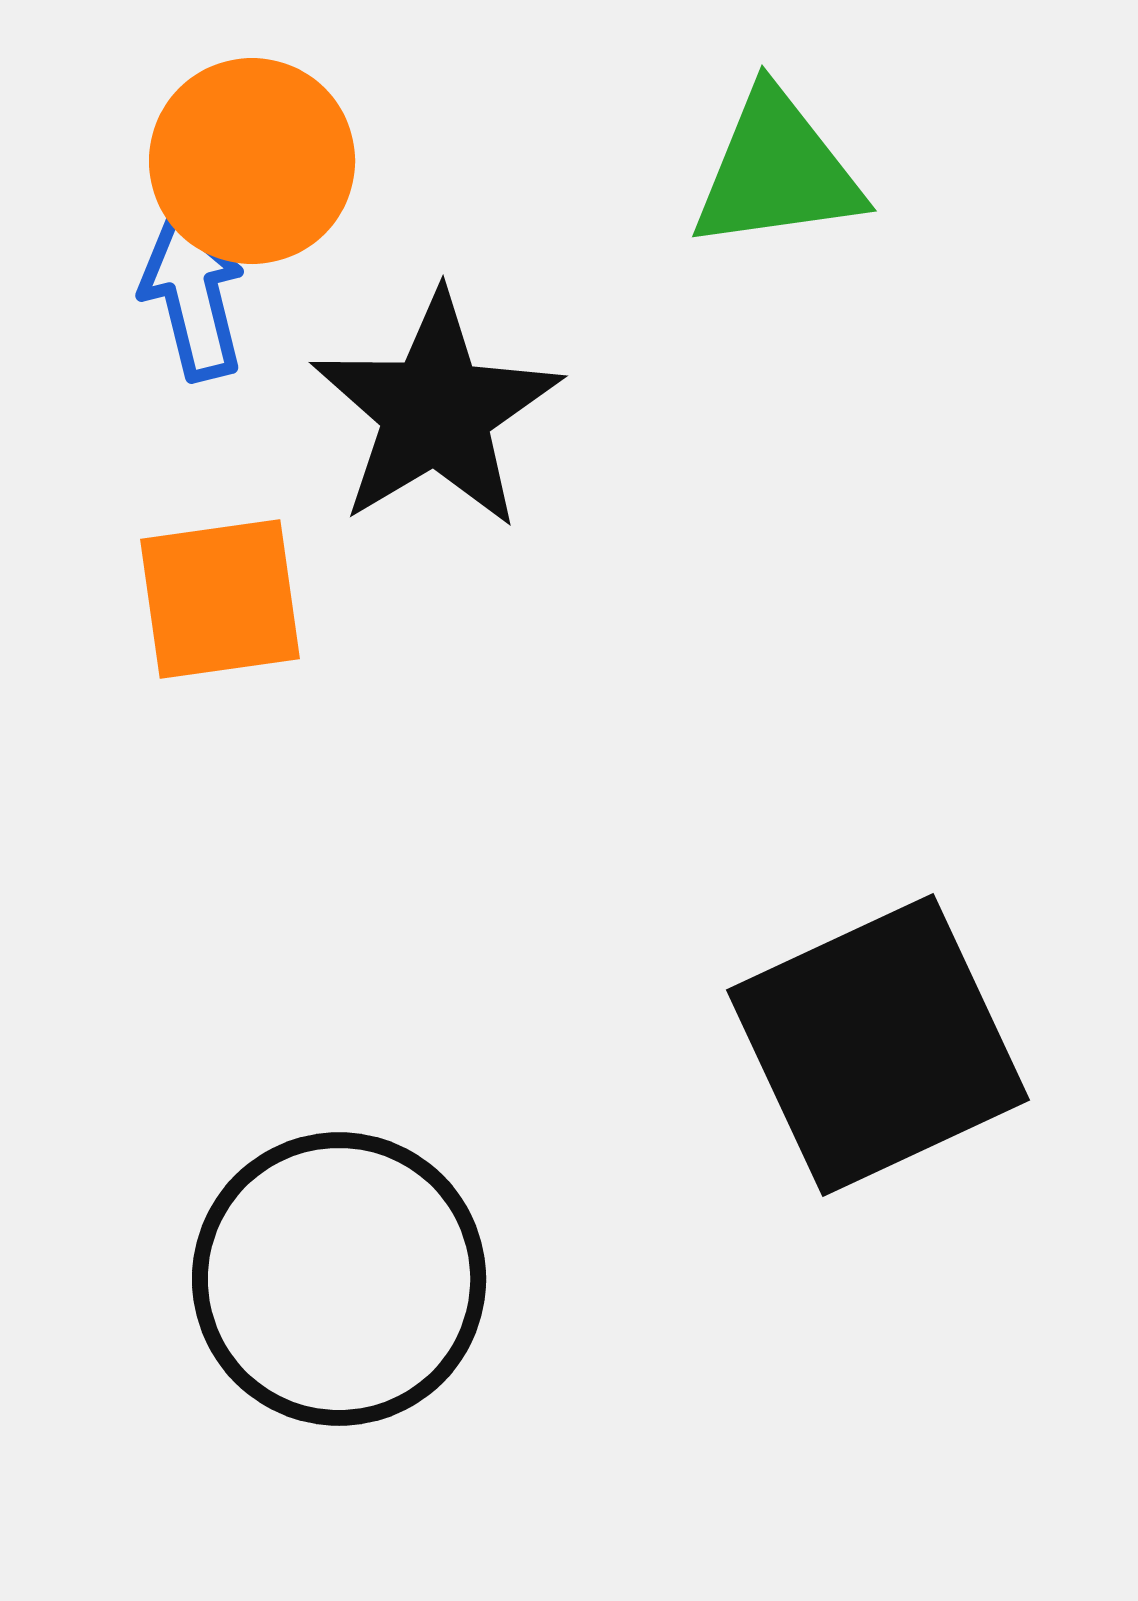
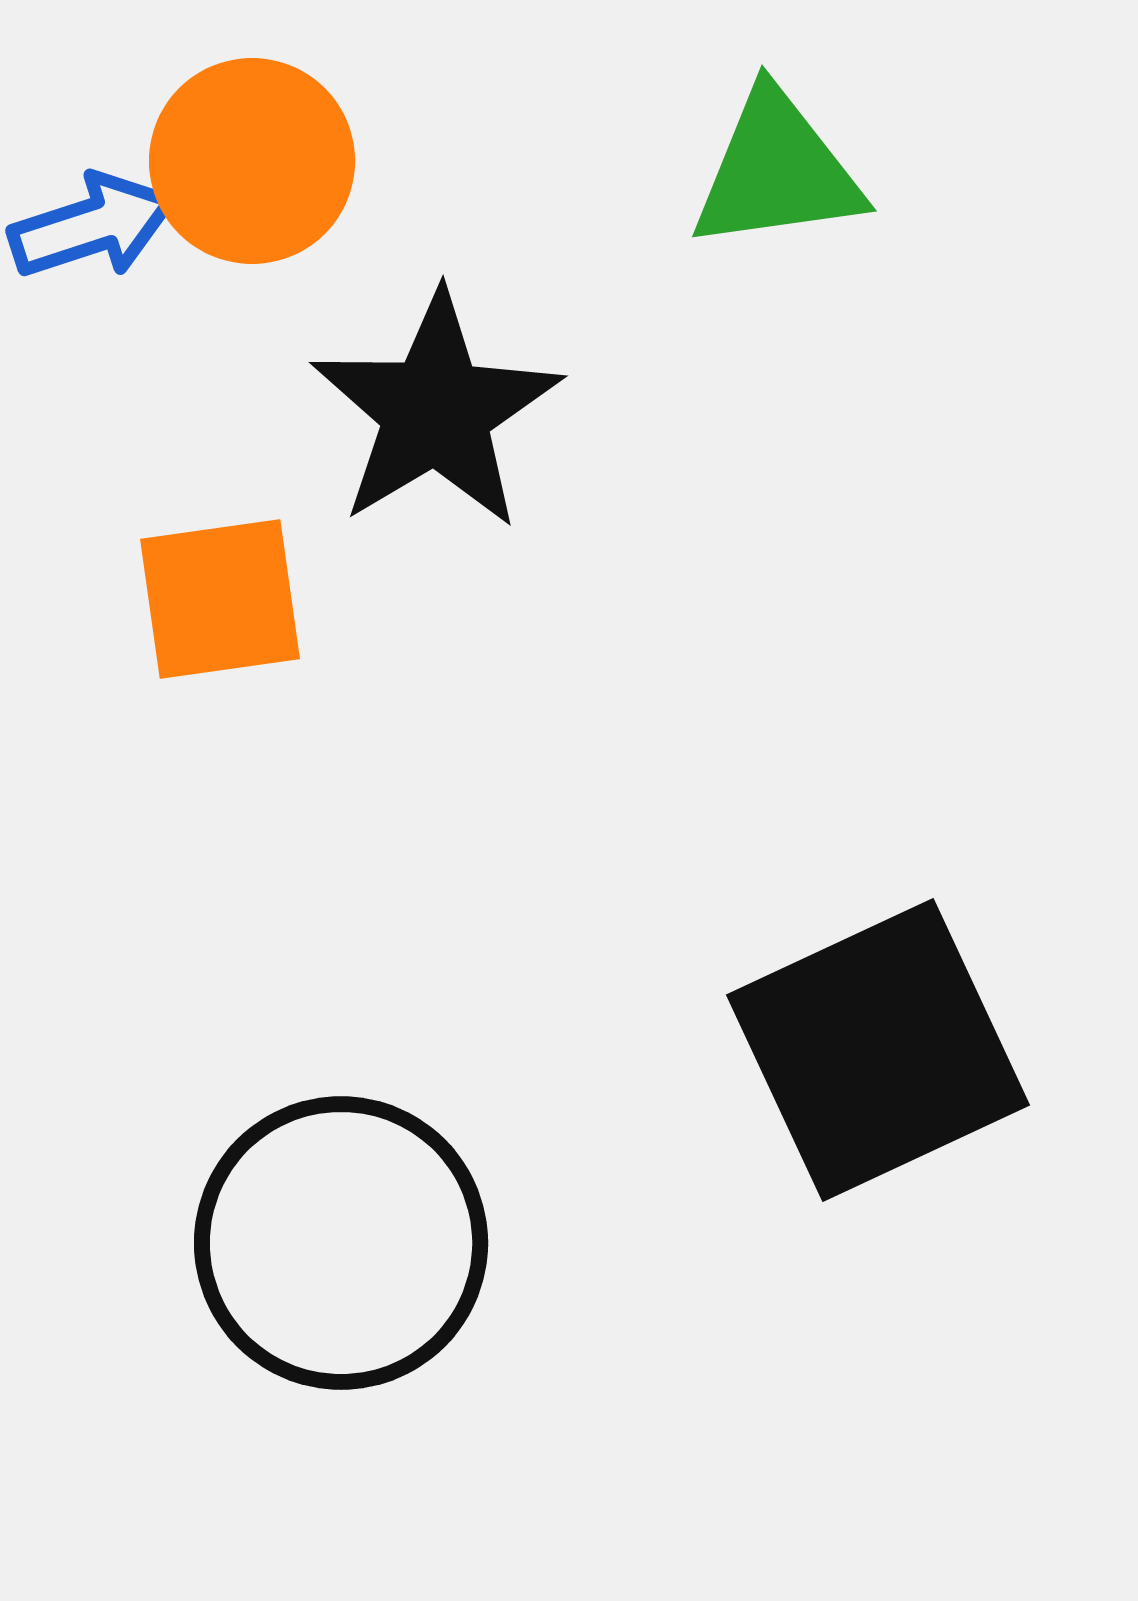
blue arrow: moved 101 px left, 71 px up; rotated 86 degrees clockwise
black square: moved 5 px down
black circle: moved 2 px right, 36 px up
